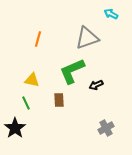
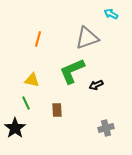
brown rectangle: moved 2 px left, 10 px down
gray cross: rotated 14 degrees clockwise
